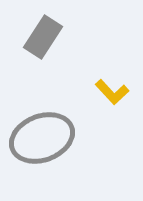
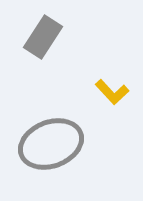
gray ellipse: moved 9 px right, 6 px down
